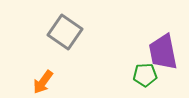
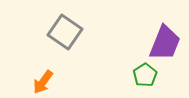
purple trapezoid: moved 2 px right, 9 px up; rotated 147 degrees counterclockwise
green pentagon: rotated 30 degrees counterclockwise
